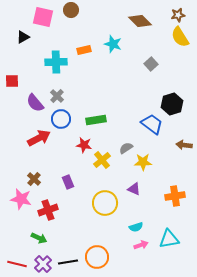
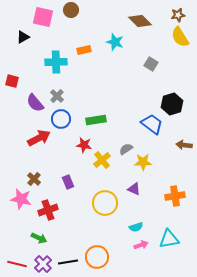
cyan star: moved 2 px right, 2 px up
gray square: rotated 16 degrees counterclockwise
red square: rotated 16 degrees clockwise
gray semicircle: moved 1 px down
